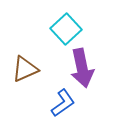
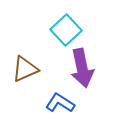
cyan square: moved 1 px down
blue L-shape: moved 3 px left; rotated 112 degrees counterclockwise
